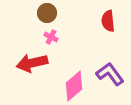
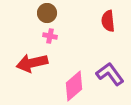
pink cross: moved 1 px left, 1 px up; rotated 16 degrees counterclockwise
